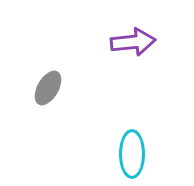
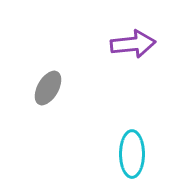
purple arrow: moved 2 px down
